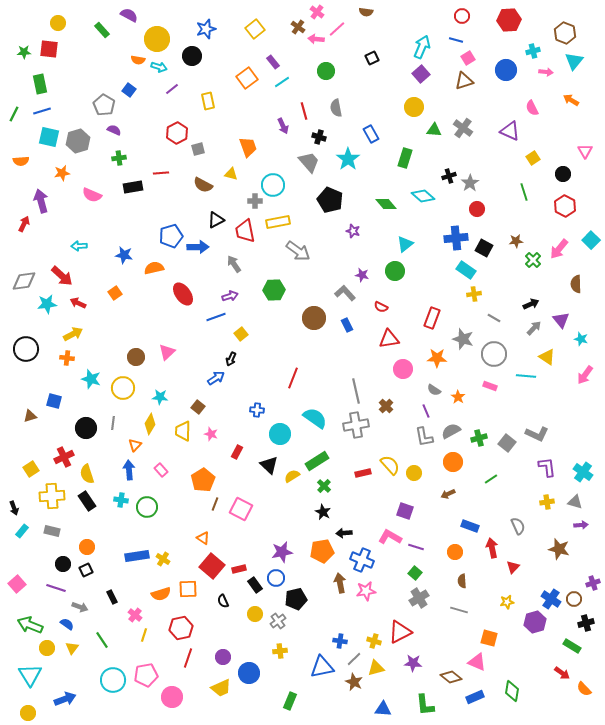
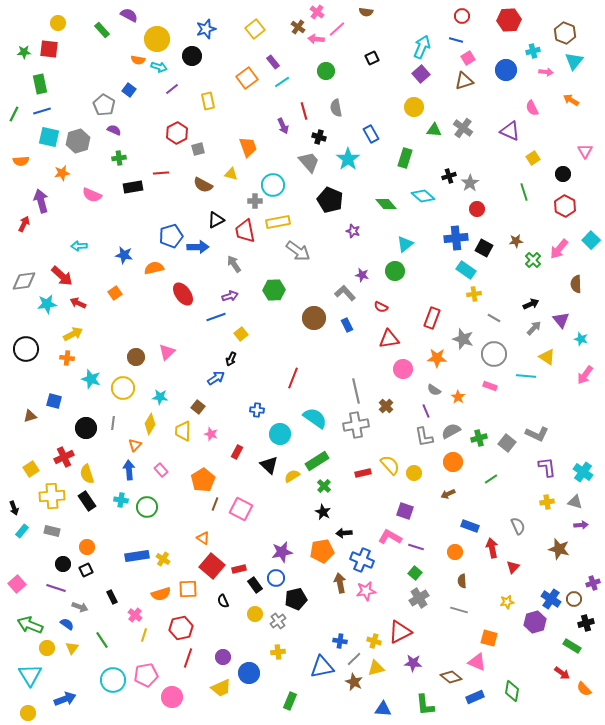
yellow cross at (280, 651): moved 2 px left, 1 px down
